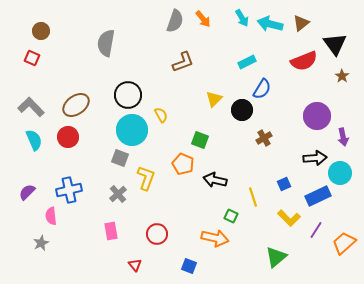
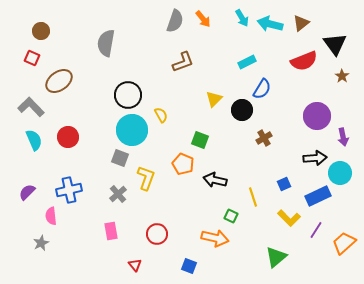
brown ellipse at (76, 105): moved 17 px left, 24 px up
